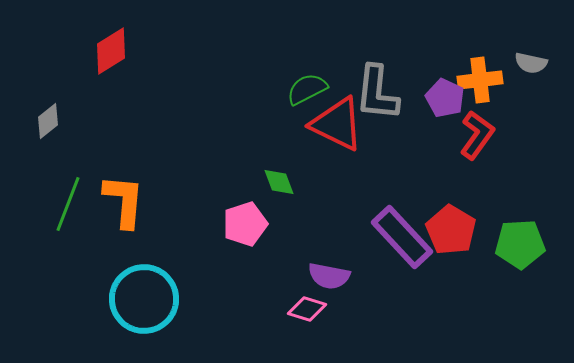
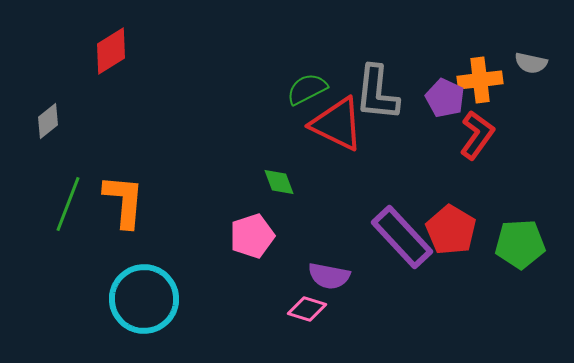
pink pentagon: moved 7 px right, 12 px down
